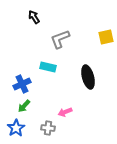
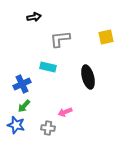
black arrow: rotated 112 degrees clockwise
gray L-shape: rotated 15 degrees clockwise
blue star: moved 3 px up; rotated 24 degrees counterclockwise
